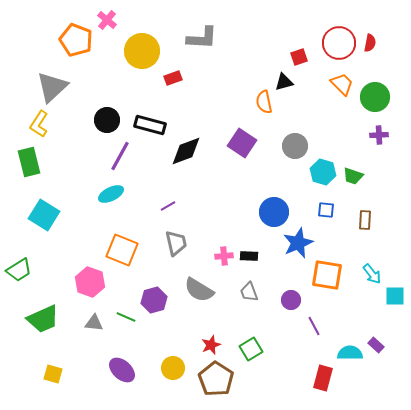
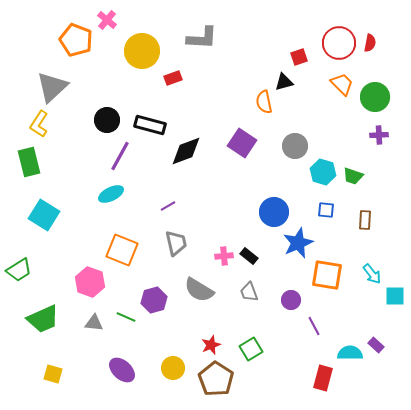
black rectangle at (249, 256): rotated 36 degrees clockwise
